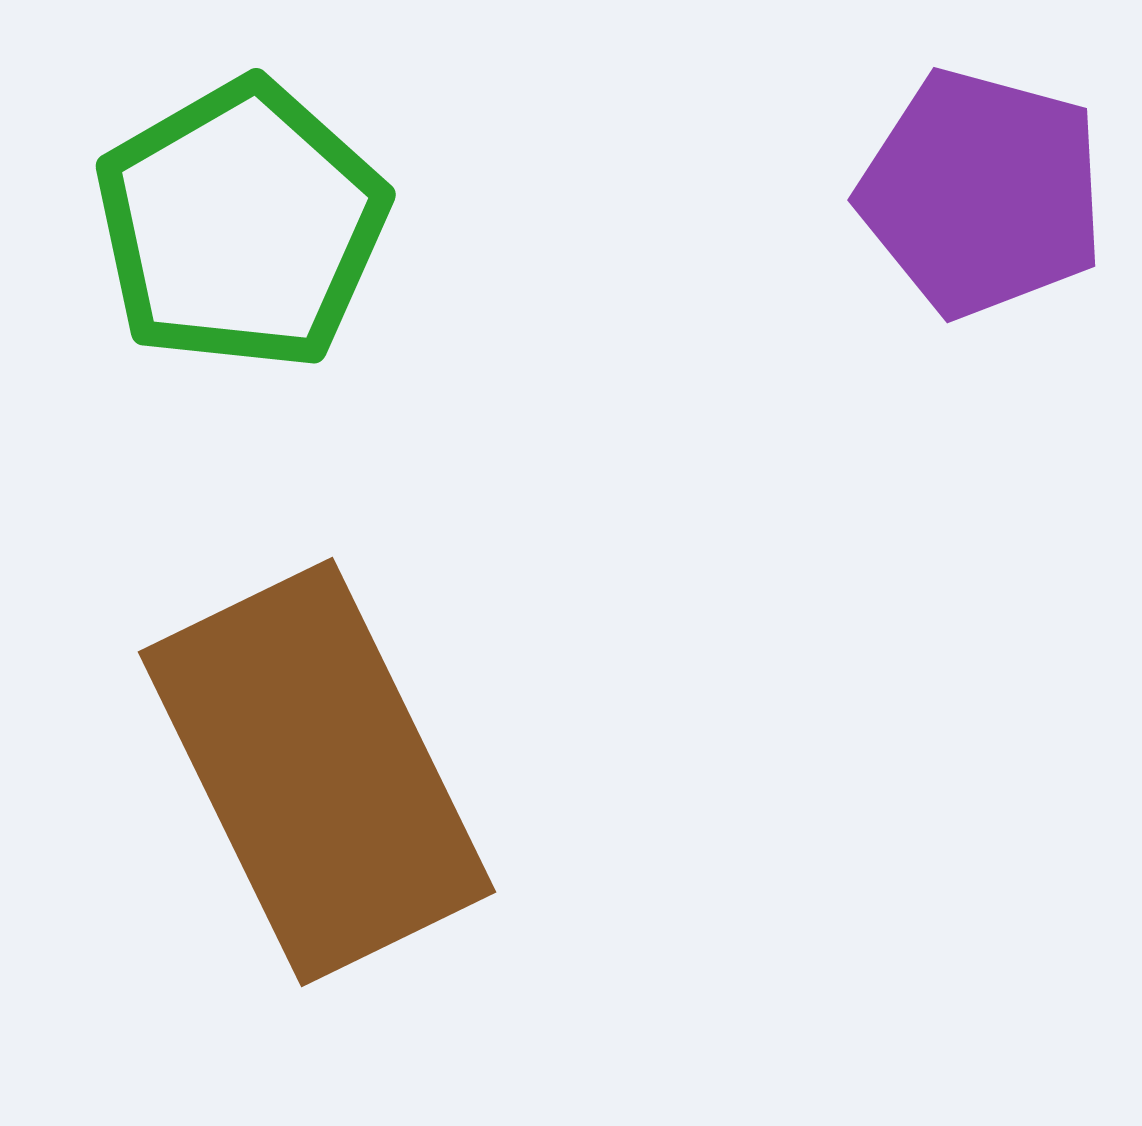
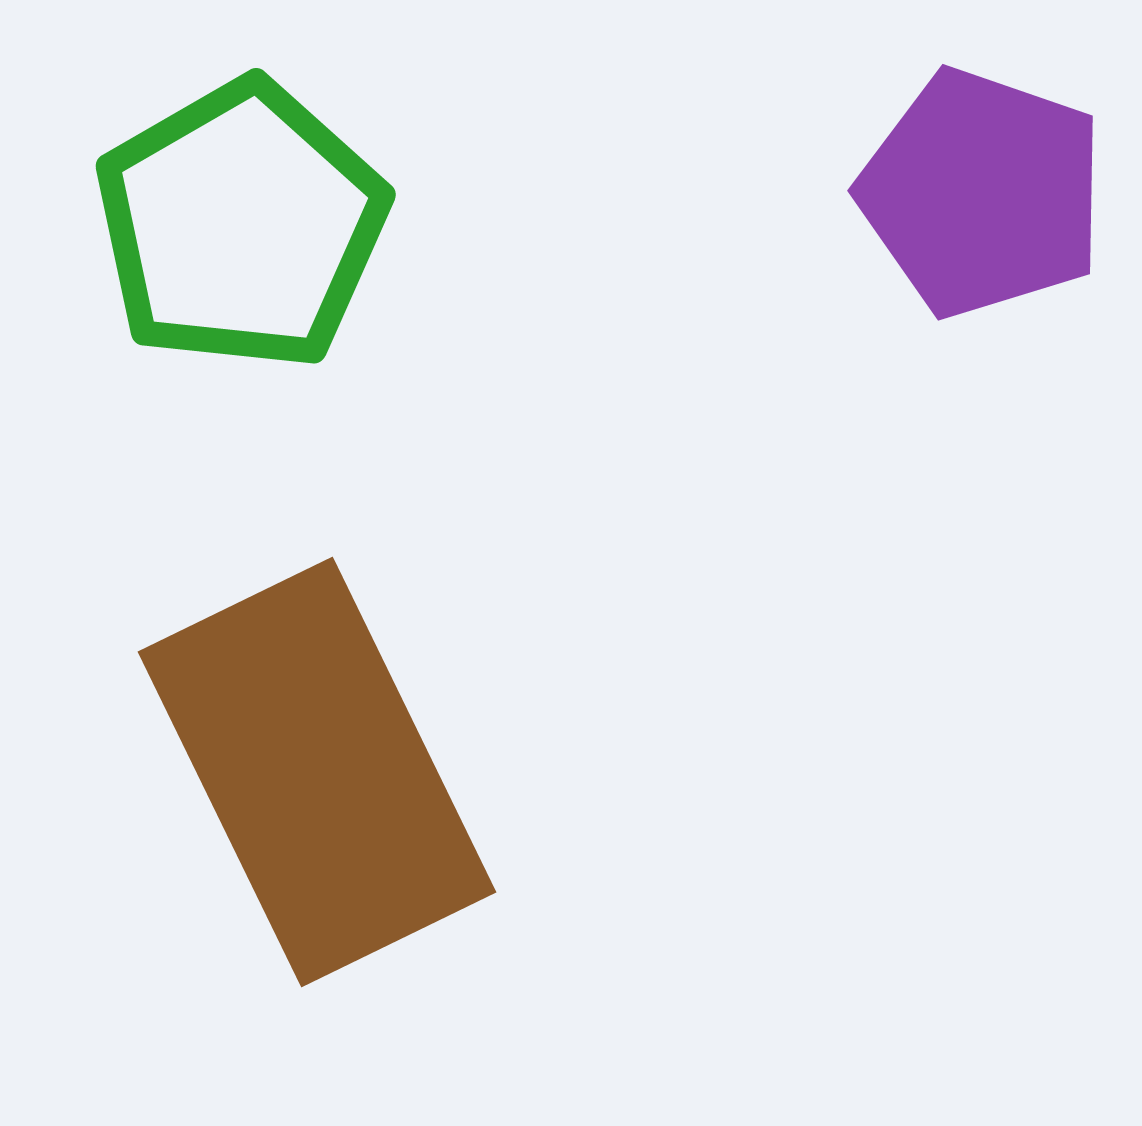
purple pentagon: rotated 4 degrees clockwise
